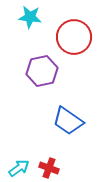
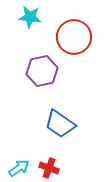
blue trapezoid: moved 8 px left, 3 px down
